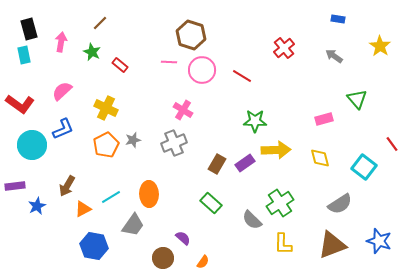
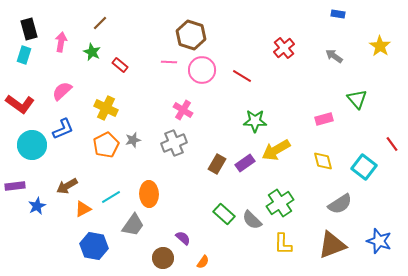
blue rectangle at (338, 19): moved 5 px up
cyan rectangle at (24, 55): rotated 30 degrees clockwise
yellow arrow at (276, 150): rotated 152 degrees clockwise
yellow diamond at (320, 158): moved 3 px right, 3 px down
brown arrow at (67, 186): rotated 30 degrees clockwise
green rectangle at (211, 203): moved 13 px right, 11 px down
